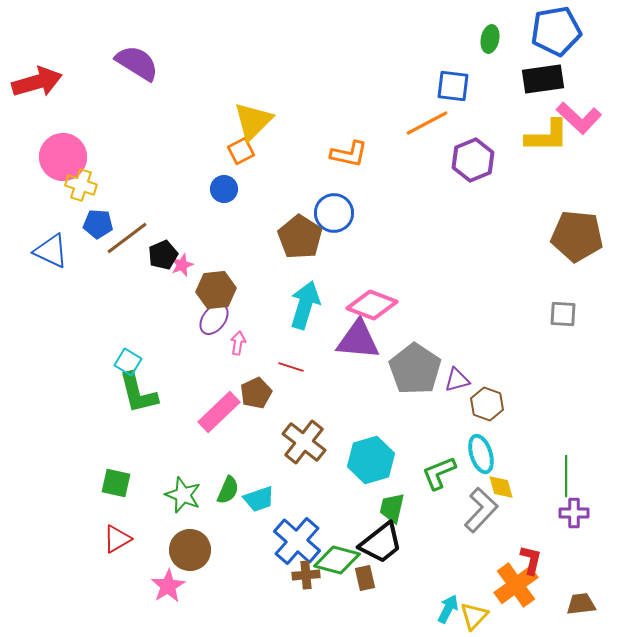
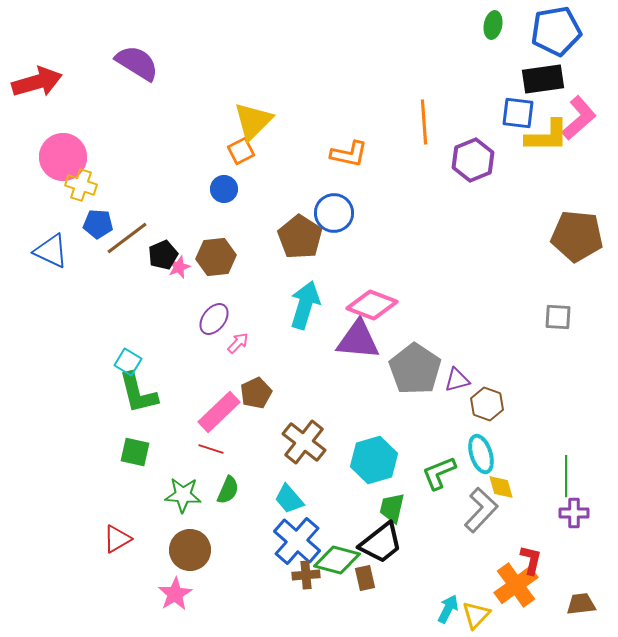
green ellipse at (490, 39): moved 3 px right, 14 px up
blue square at (453, 86): moved 65 px right, 27 px down
pink L-shape at (579, 118): rotated 84 degrees counterclockwise
orange line at (427, 123): moved 3 px left, 1 px up; rotated 66 degrees counterclockwise
pink star at (182, 265): moved 3 px left, 2 px down
brown hexagon at (216, 290): moved 33 px up
gray square at (563, 314): moved 5 px left, 3 px down
pink arrow at (238, 343): rotated 35 degrees clockwise
red line at (291, 367): moved 80 px left, 82 px down
cyan hexagon at (371, 460): moved 3 px right
green square at (116, 483): moved 19 px right, 31 px up
green star at (183, 495): rotated 18 degrees counterclockwise
cyan trapezoid at (259, 499): moved 30 px right; rotated 68 degrees clockwise
pink star at (168, 586): moved 7 px right, 8 px down
yellow triangle at (474, 616): moved 2 px right, 1 px up
